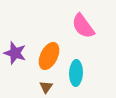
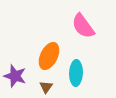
purple star: moved 23 px down
